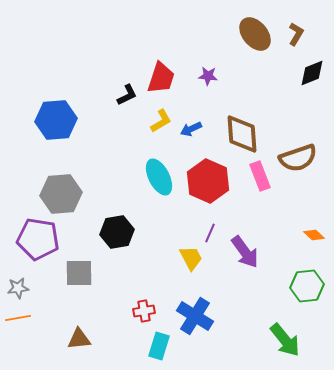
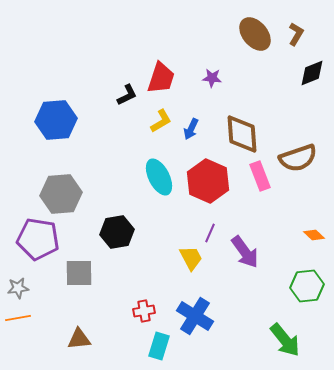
purple star: moved 4 px right, 2 px down
blue arrow: rotated 40 degrees counterclockwise
